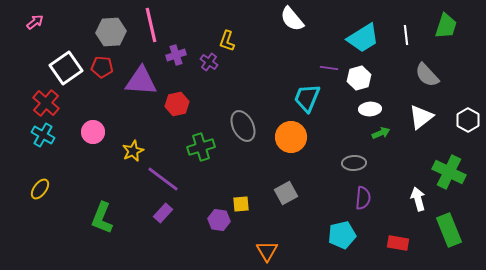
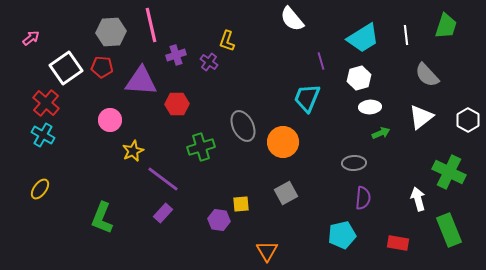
pink arrow at (35, 22): moved 4 px left, 16 px down
purple line at (329, 68): moved 8 px left, 7 px up; rotated 66 degrees clockwise
red hexagon at (177, 104): rotated 10 degrees clockwise
white ellipse at (370, 109): moved 2 px up
pink circle at (93, 132): moved 17 px right, 12 px up
orange circle at (291, 137): moved 8 px left, 5 px down
